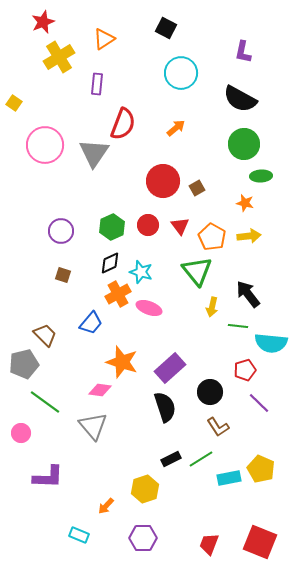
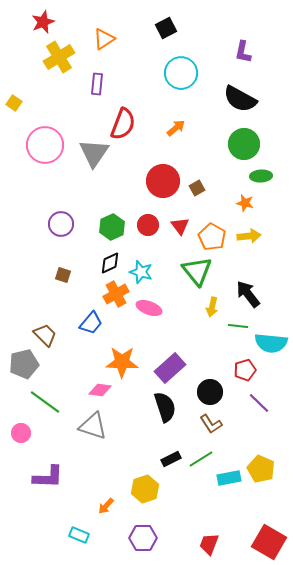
black square at (166, 28): rotated 35 degrees clockwise
purple circle at (61, 231): moved 7 px up
orange cross at (118, 294): moved 2 px left
orange star at (122, 362): rotated 16 degrees counterclockwise
gray triangle at (93, 426): rotated 32 degrees counterclockwise
brown L-shape at (218, 427): moved 7 px left, 3 px up
red square at (260, 542): moved 9 px right; rotated 8 degrees clockwise
